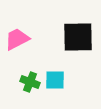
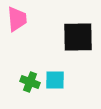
pink trapezoid: moved 20 px up; rotated 112 degrees clockwise
